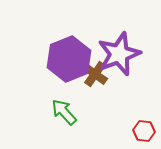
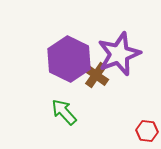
purple hexagon: rotated 12 degrees counterclockwise
brown cross: moved 1 px right, 1 px down
red hexagon: moved 3 px right
